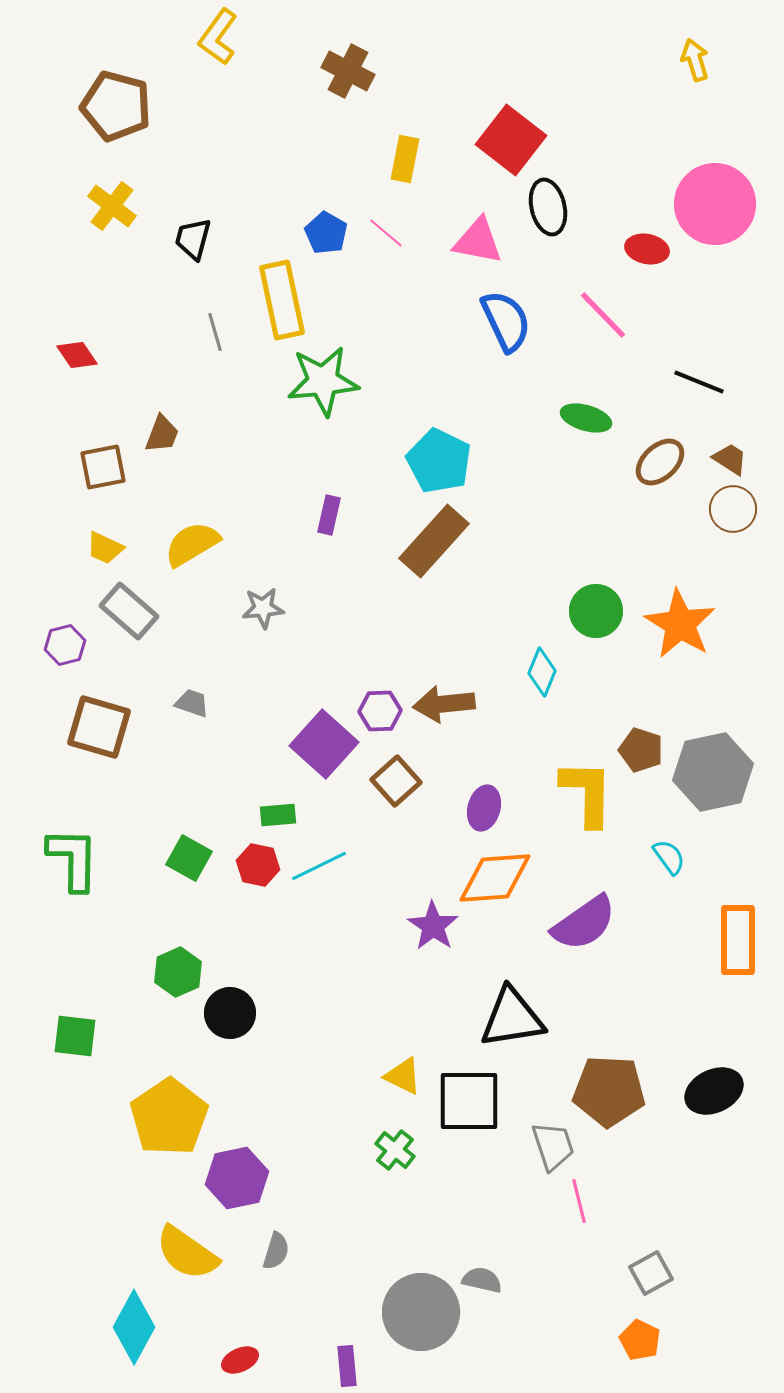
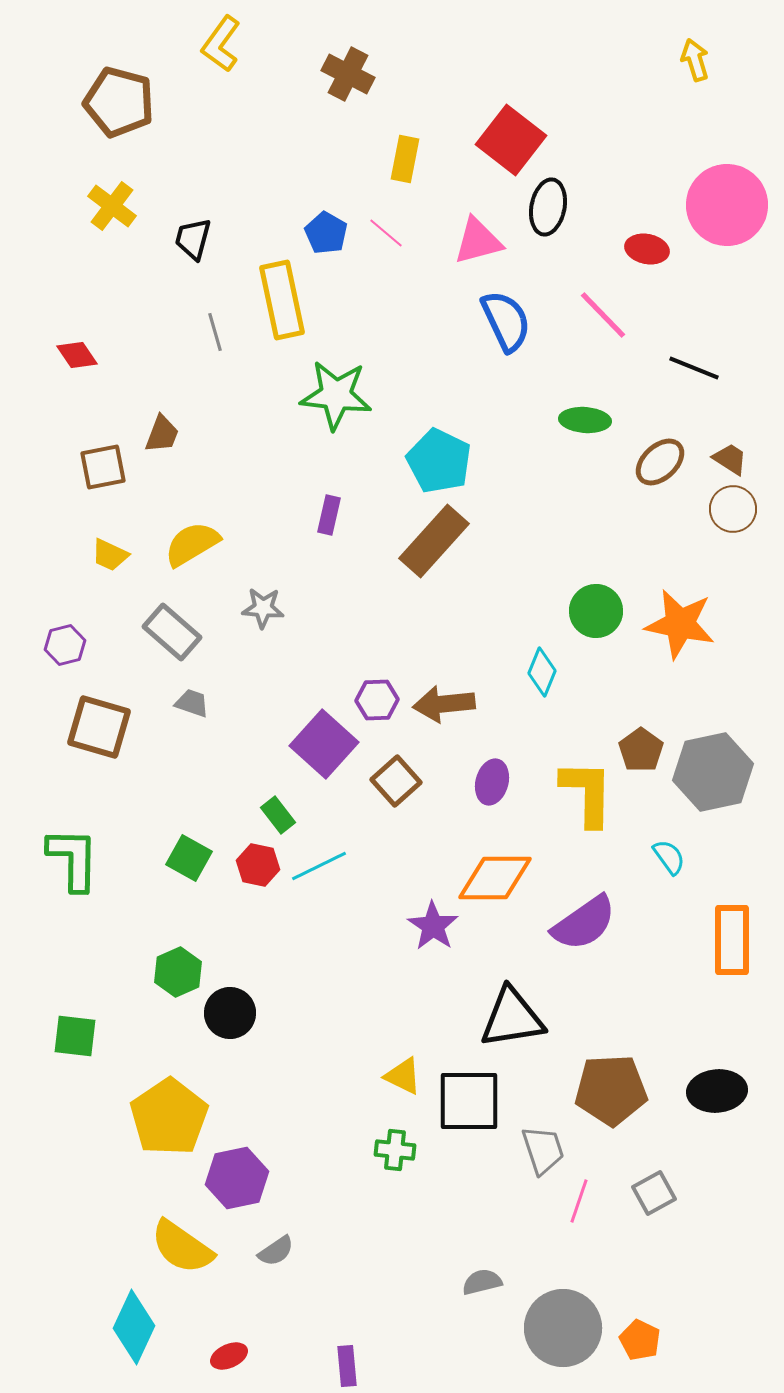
yellow L-shape at (218, 37): moved 3 px right, 7 px down
brown cross at (348, 71): moved 3 px down
brown pentagon at (116, 106): moved 3 px right, 4 px up
pink circle at (715, 204): moved 12 px right, 1 px down
black ellipse at (548, 207): rotated 24 degrees clockwise
pink triangle at (478, 241): rotated 26 degrees counterclockwise
green star at (323, 381): moved 13 px right, 14 px down; rotated 12 degrees clockwise
black line at (699, 382): moved 5 px left, 14 px up
green ellipse at (586, 418): moved 1 px left, 2 px down; rotated 12 degrees counterclockwise
yellow trapezoid at (105, 548): moved 5 px right, 7 px down
gray star at (263, 608): rotated 9 degrees clockwise
gray rectangle at (129, 611): moved 43 px right, 21 px down
orange star at (680, 624): rotated 20 degrees counterclockwise
purple hexagon at (380, 711): moved 3 px left, 11 px up
brown pentagon at (641, 750): rotated 18 degrees clockwise
purple ellipse at (484, 808): moved 8 px right, 26 px up
green rectangle at (278, 815): rotated 57 degrees clockwise
orange diamond at (495, 878): rotated 4 degrees clockwise
orange rectangle at (738, 940): moved 6 px left
brown pentagon at (609, 1091): moved 2 px right, 1 px up; rotated 6 degrees counterclockwise
black ellipse at (714, 1091): moved 3 px right; rotated 20 degrees clockwise
gray trapezoid at (553, 1146): moved 10 px left, 4 px down
green cross at (395, 1150): rotated 33 degrees counterclockwise
pink line at (579, 1201): rotated 33 degrees clockwise
gray semicircle at (276, 1251): rotated 39 degrees clockwise
yellow semicircle at (187, 1253): moved 5 px left, 6 px up
gray square at (651, 1273): moved 3 px right, 80 px up
gray semicircle at (482, 1280): moved 2 px down; rotated 27 degrees counterclockwise
gray circle at (421, 1312): moved 142 px right, 16 px down
cyan diamond at (134, 1327): rotated 4 degrees counterclockwise
red ellipse at (240, 1360): moved 11 px left, 4 px up
